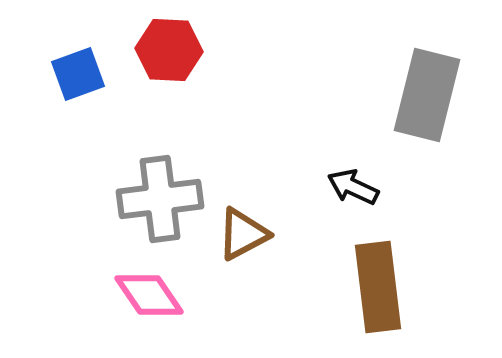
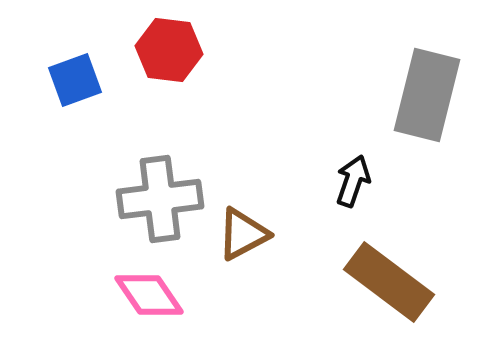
red hexagon: rotated 4 degrees clockwise
blue square: moved 3 px left, 6 px down
black arrow: moved 6 px up; rotated 84 degrees clockwise
brown rectangle: moved 11 px right, 5 px up; rotated 46 degrees counterclockwise
